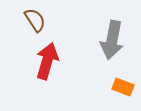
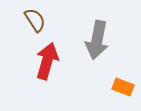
gray arrow: moved 15 px left
